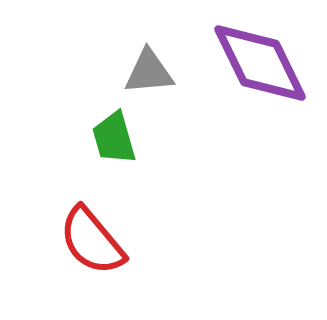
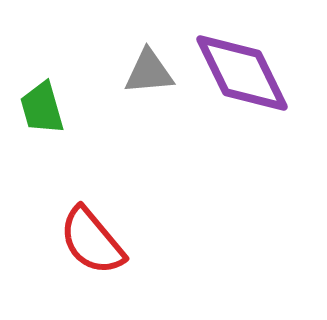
purple diamond: moved 18 px left, 10 px down
green trapezoid: moved 72 px left, 30 px up
